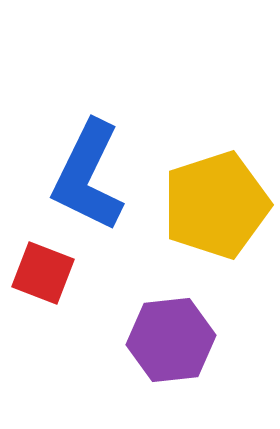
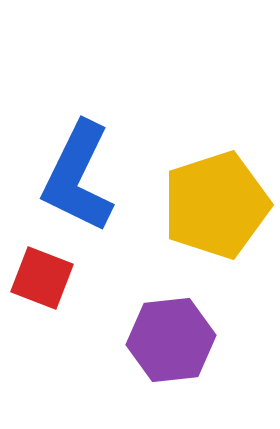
blue L-shape: moved 10 px left, 1 px down
red square: moved 1 px left, 5 px down
